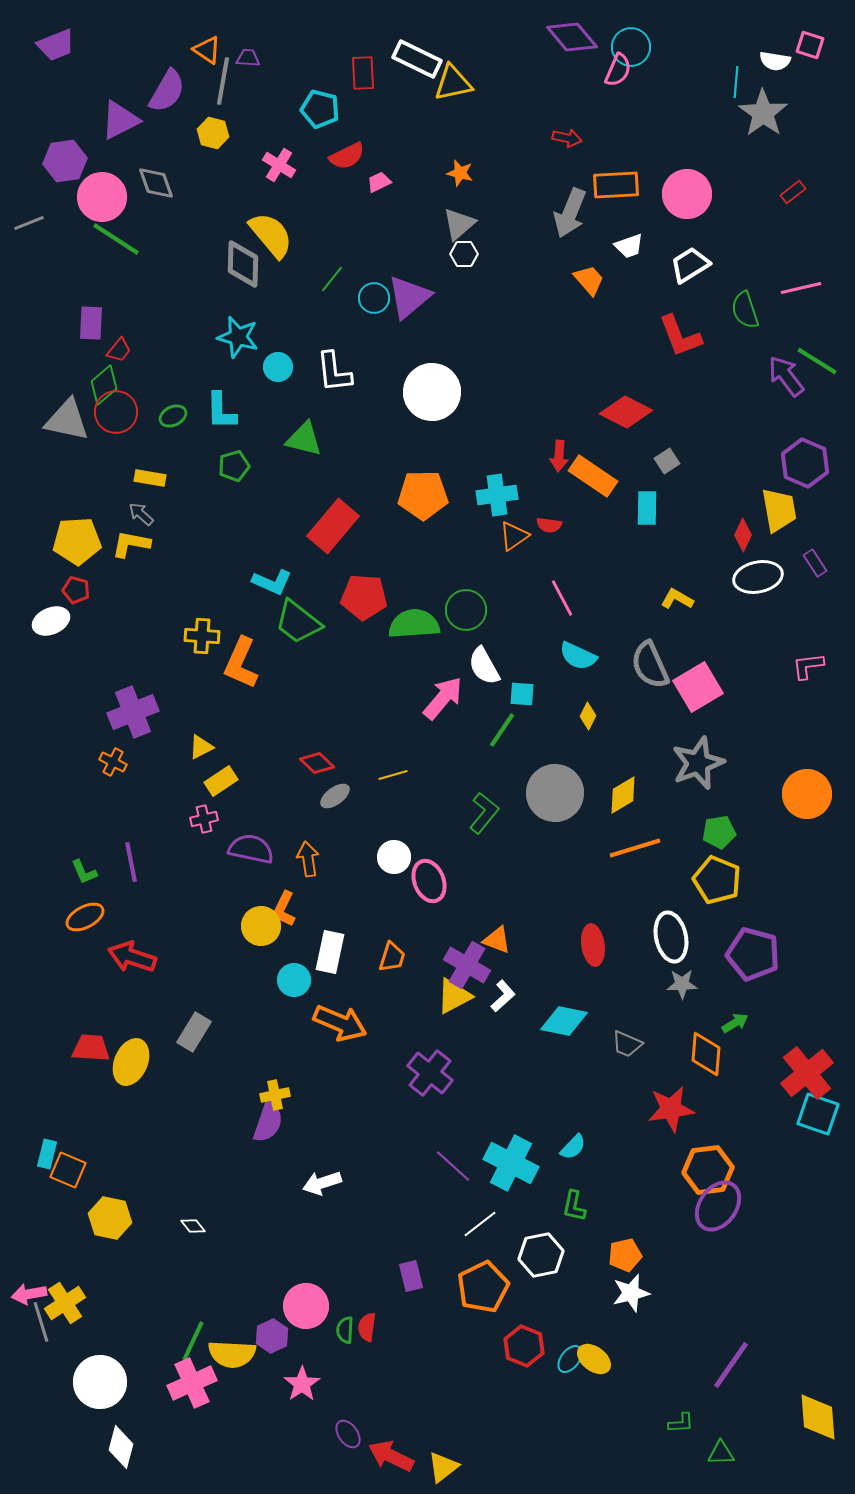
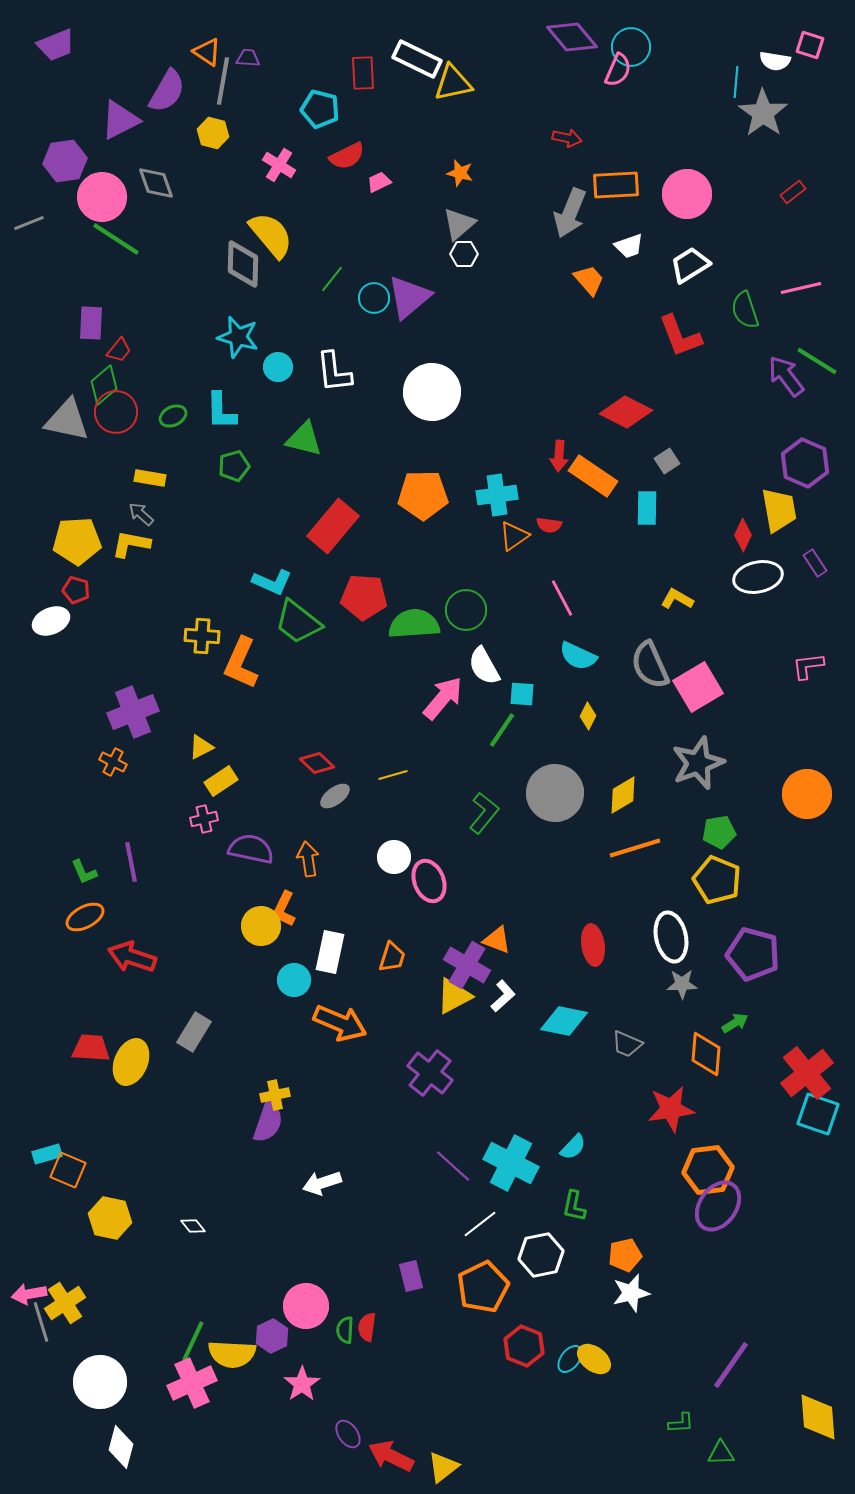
orange triangle at (207, 50): moved 2 px down
cyan rectangle at (47, 1154): rotated 60 degrees clockwise
